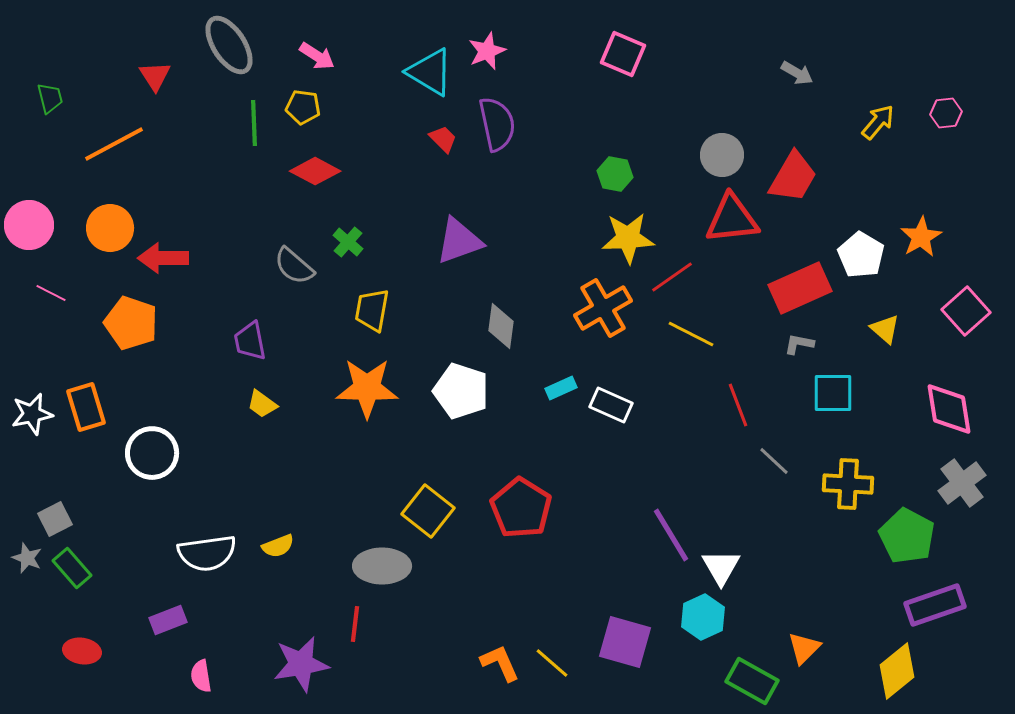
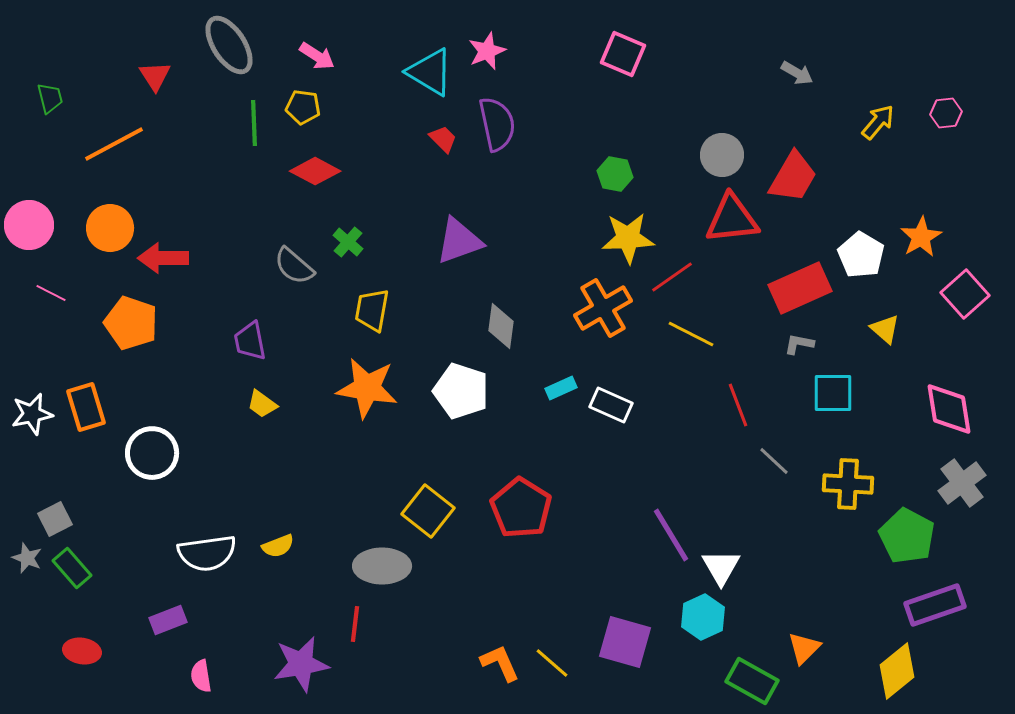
pink square at (966, 311): moved 1 px left, 17 px up
orange star at (367, 388): rotated 8 degrees clockwise
